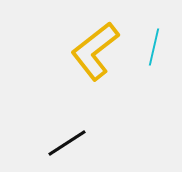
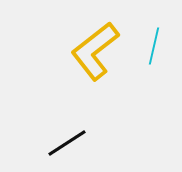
cyan line: moved 1 px up
